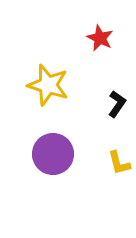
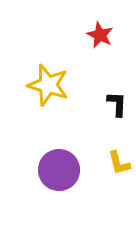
red star: moved 3 px up
black L-shape: rotated 32 degrees counterclockwise
purple circle: moved 6 px right, 16 px down
